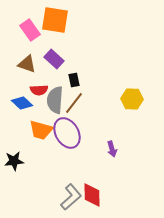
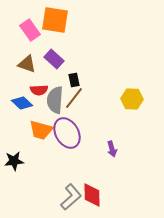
brown line: moved 5 px up
